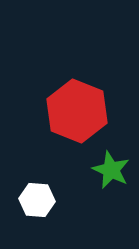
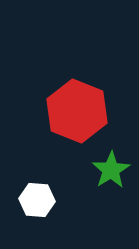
green star: rotated 15 degrees clockwise
